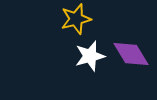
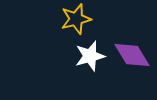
purple diamond: moved 1 px right, 1 px down
